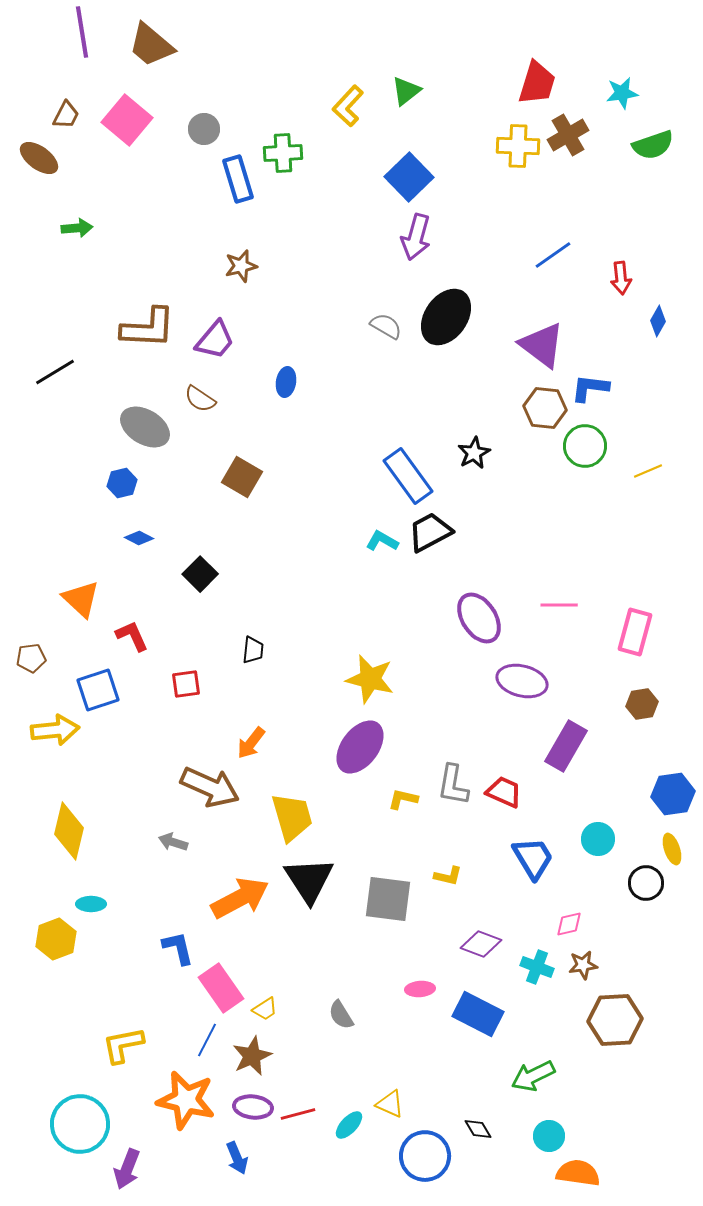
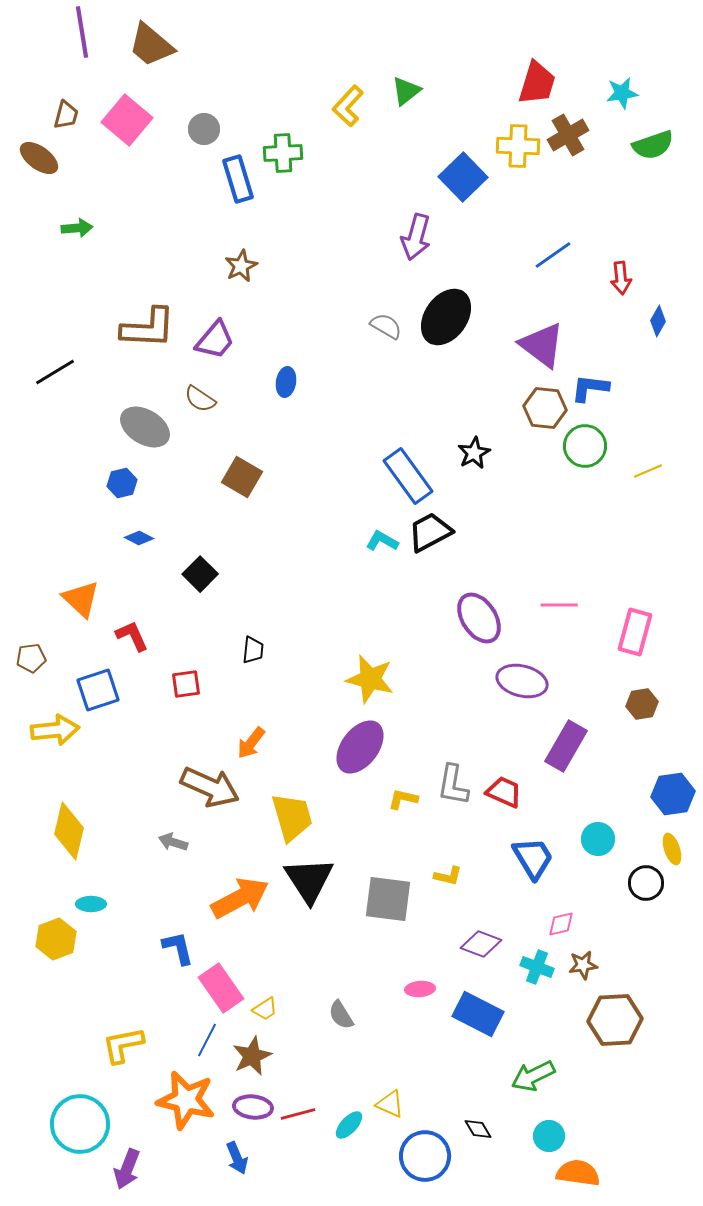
brown trapezoid at (66, 115): rotated 12 degrees counterclockwise
blue square at (409, 177): moved 54 px right
brown star at (241, 266): rotated 12 degrees counterclockwise
pink diamond at (569, 924): moved 8 px left
